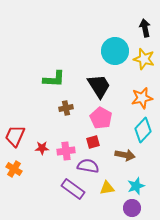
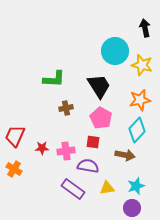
yellow star: moved 2 px left, 6 px down
orange star: moved 2 px left, 2 px down
cyan diamond: moved 6 px left
red square: rotated 24 degrees clockwise
